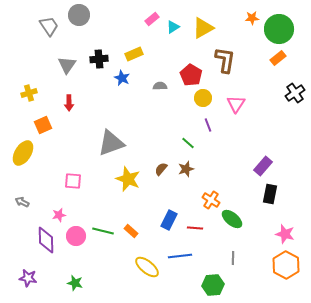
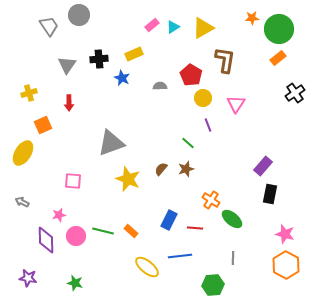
pink rectangle at (152, 19): moved 6 px down
